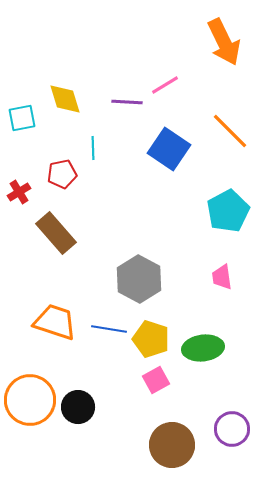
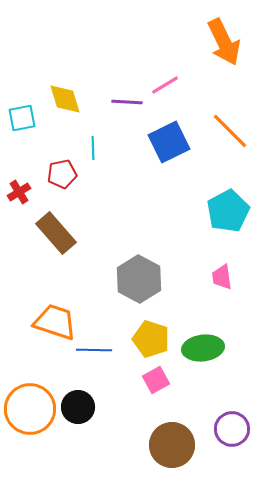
blue square: moved 7 px up; rotated 30 degrees clockwise
blue line: moved 15 px left, 21 px down; rotated 8 degrees counterclockwise
orange circle: moved 9 px down
